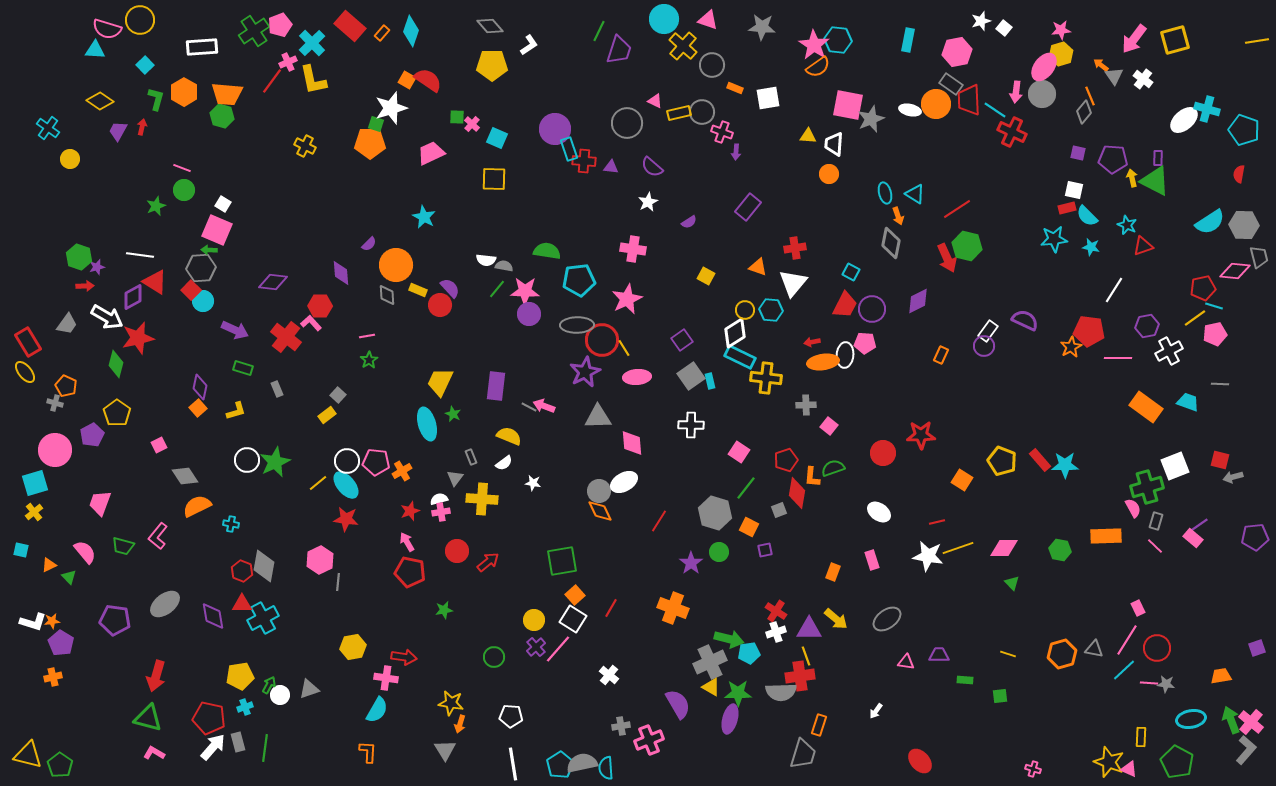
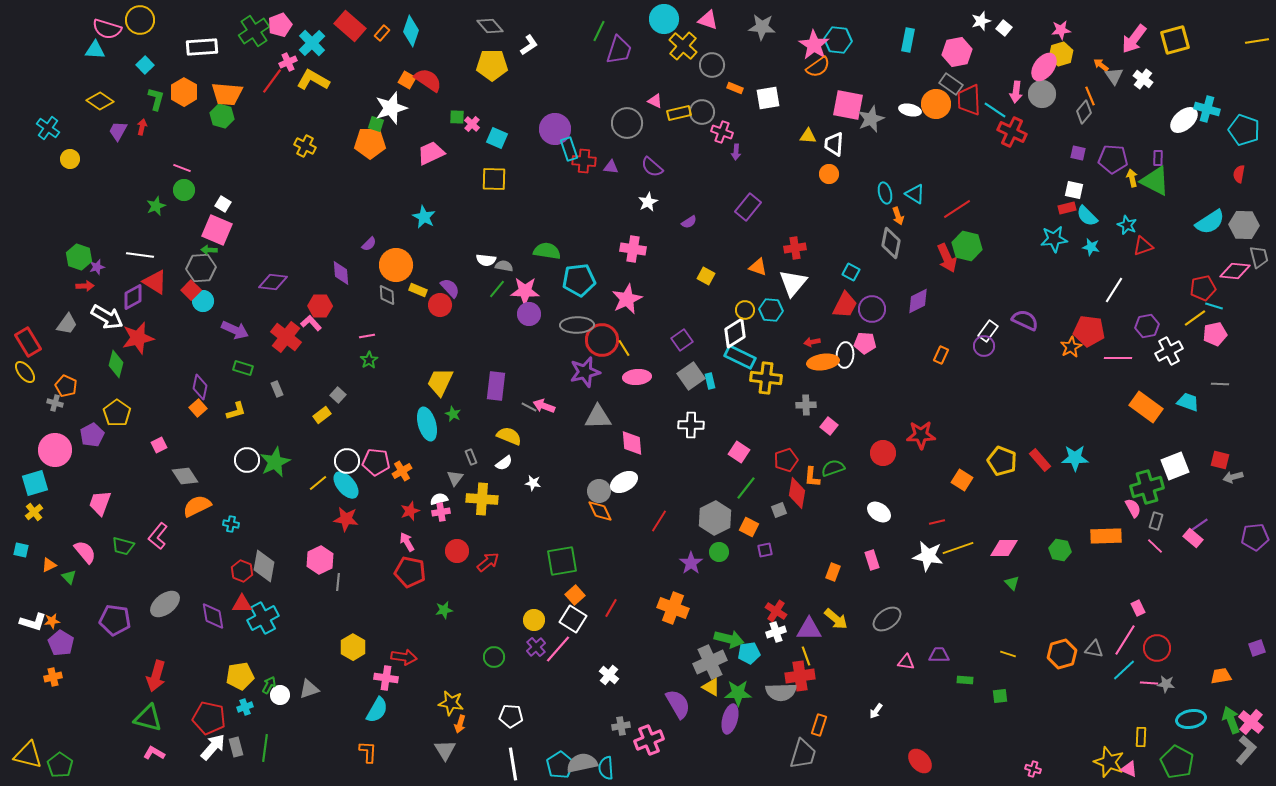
yellow L-shape at (313, 80): rotated 132 degrees clockwise
purple star at (585, 372): rotated 12 degrees clockwise
yellow rectangle at (327, 415): moved 5 px left
cyan star at (1065, 465): moved 10 px right, 7 px up
gray hexagon at (715, 513): moved 5 px down; rotated 16 degrees clockwise
pink line at (1127, 640): moved 2 px left
yellow hexagon at (353, 647): rotated 20 degrees counterclockwise
gray rectangle at (238, 742): moved 2 px left, 5 px down
